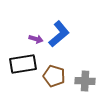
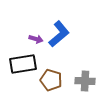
brown pentagon: moved 3 px left, 4 px down
